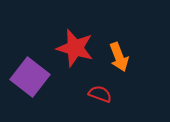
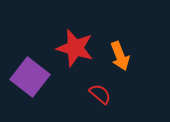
orange arrow: moved 1 px right, 1 px up
red semicircle: rotated 20 degrees clockwise
